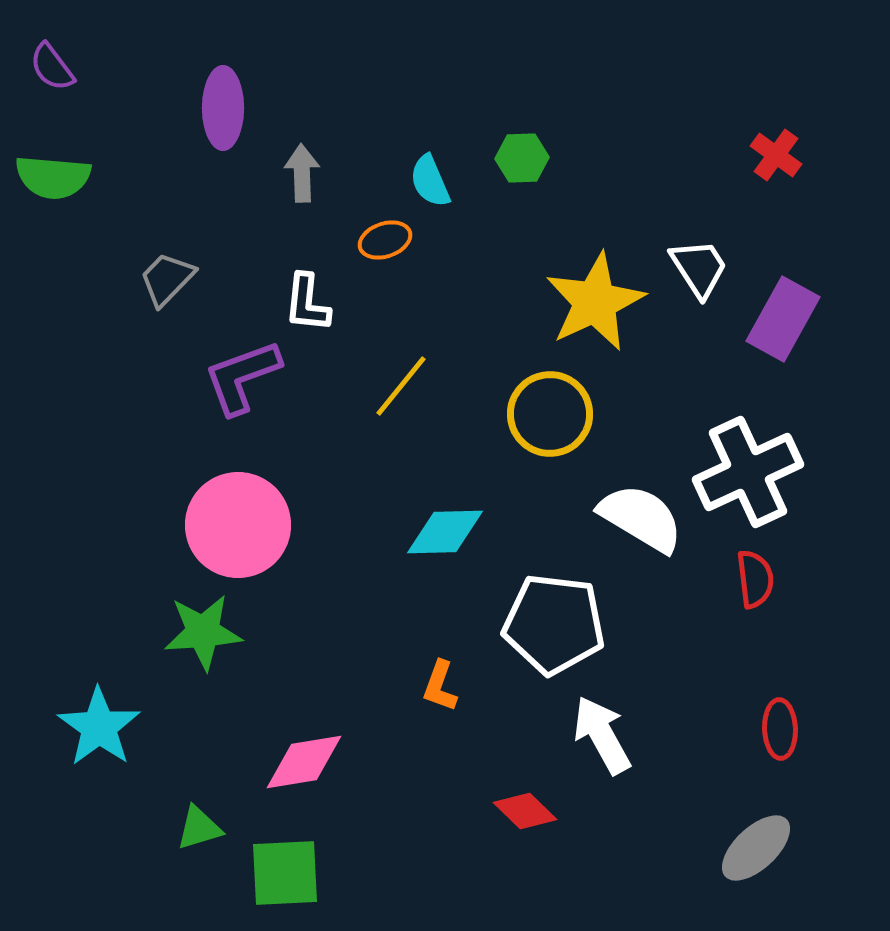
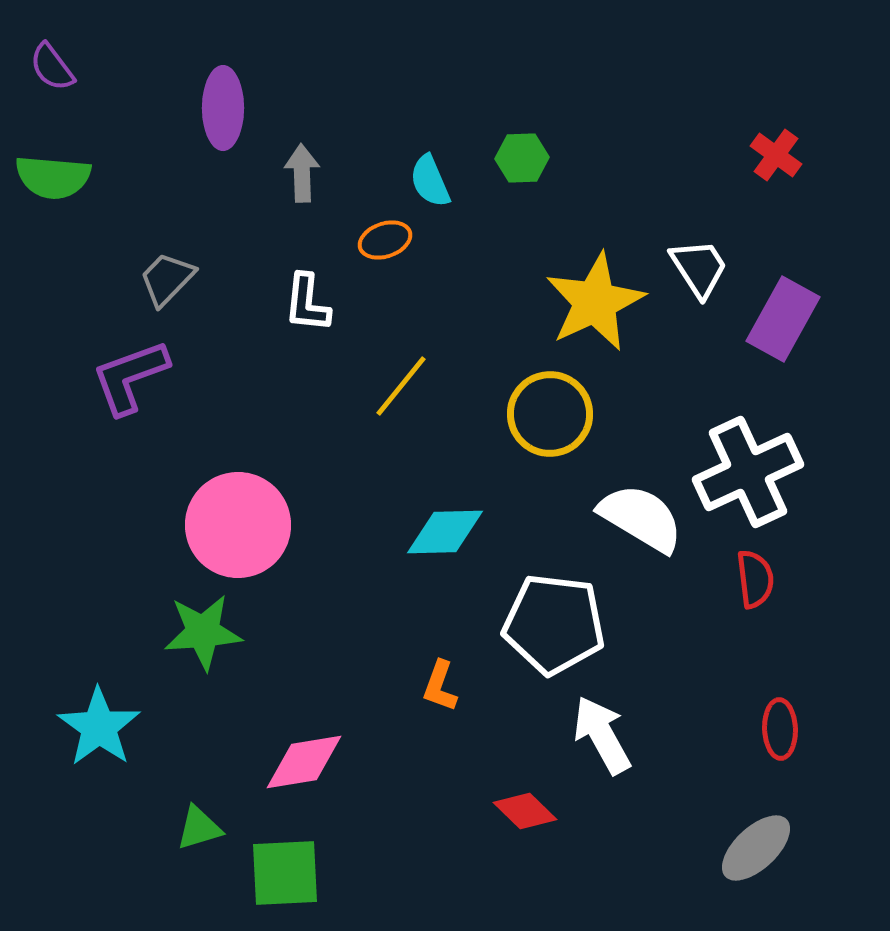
purple L-shape: moved 112 px left
